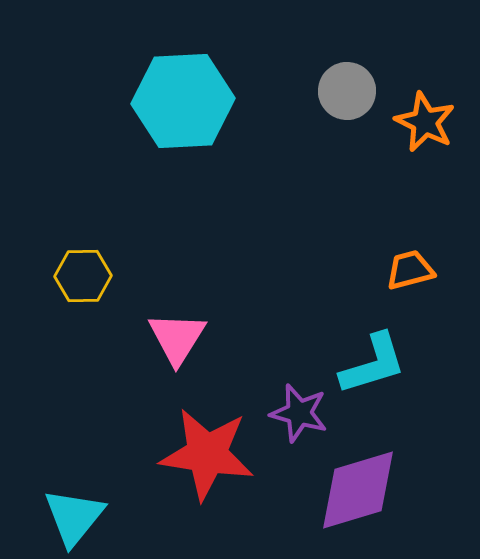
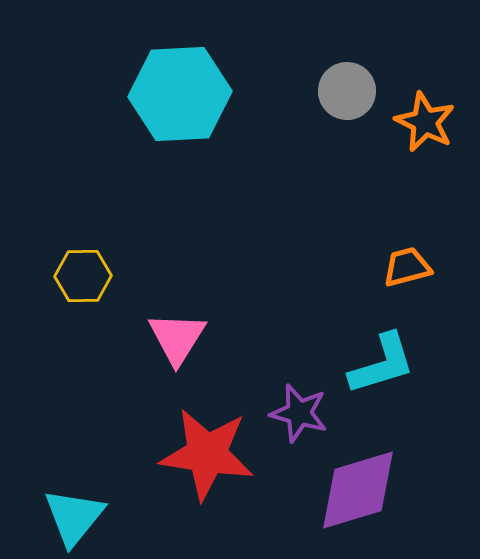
cyan hexagon: moved 3 px left, 7 px up
orange trapezoid: moved 3 px left, 3 px up
cyan L-shape: moved 9 px right
